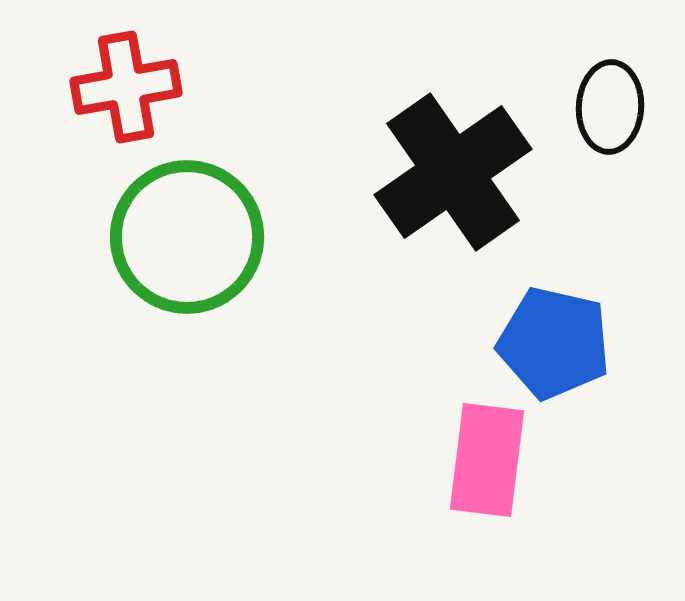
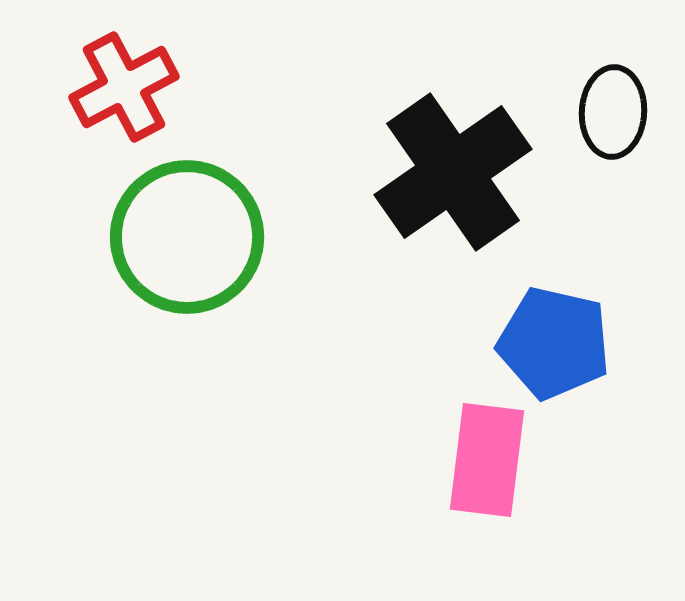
red cross: moved 2 px left; rotated 18 degrees counterclockwise
black ellipse: moved 3 px right, 5 px down
